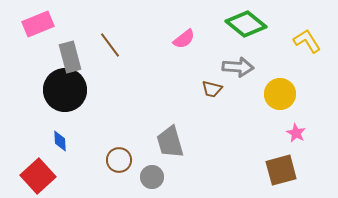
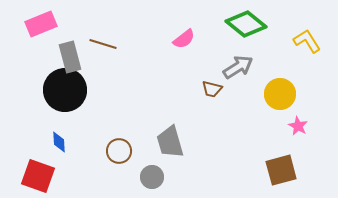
pink rectangle: moved 3 px right
brown line: moved 7 px left, 1 px up; rotated 36 degrees counterclockwise
gray arrow: rotated 36 degrees counterclockwise
pink star: moved 2 px right, 7 px up
blue diamond: moved 1 px left, 1 px down
brown circle: moved 9 px up
red square: rotated 28 degrees counterclockwise
